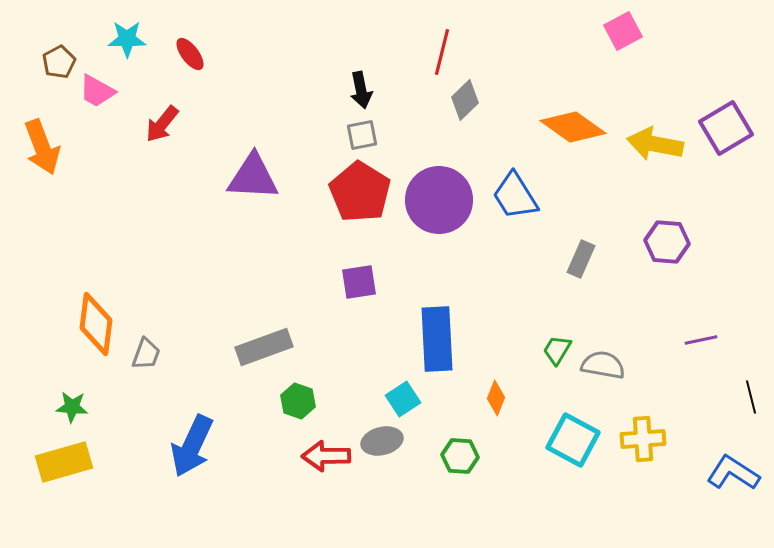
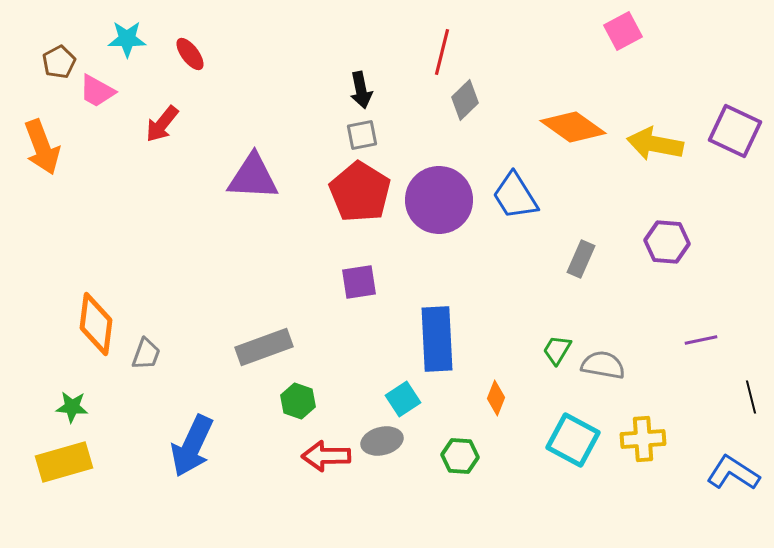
purple square at (726, 128): moved 9 px right, 3 px down; rotated 34 degrees counterclockwise
